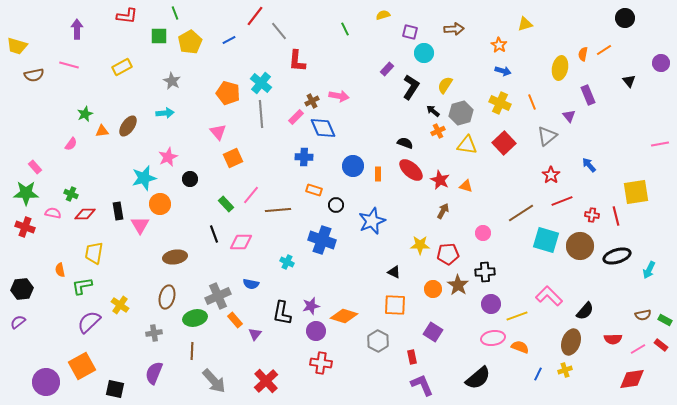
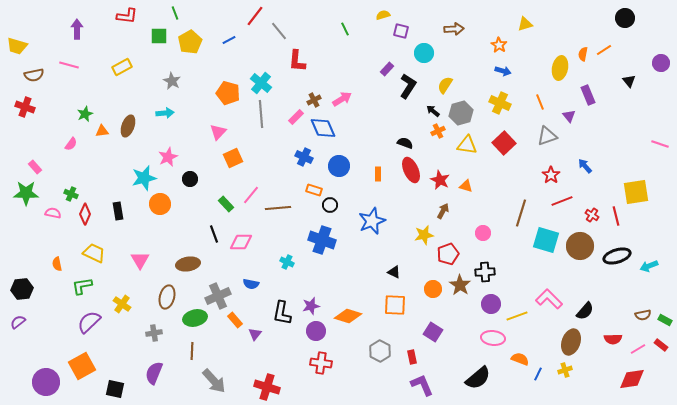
purple square at (410, 32): moved 9 px left, 1 px up
black L-shape at (411, 87): moved 3 px left, 1 px up
pink arrow at (339, 96): moved 3 px right, 3 px down; rotated 42 degrees counterclockwise
brown cross at (312, 101): moved 2 px right, 1 px up
orange line at (532, 102): moved 8 px right
brown ellipse at (128, 126): rotated 15 degrees counterclockwise
pink triangle at (218, 132): rotated 24 degrees clockwise
gray triangle at (547, 136): rotated 20 degrees clockwise
pink line at (660, 144): rotated 30 degrees clockwise
blue cross at (304, 157): rotated 24 degrees clockwise
blue arrow at (589, 165): moved 4 px left, 1 px down
blue circle at (353, 166): moved 14 px left
red ellipse at (411, 170): rotated 25 degrees clockwise
black circle at (336, 205): moved 6 px left
brown line at (278, 210): moved 2 px up
brown line at (521, 213): rotated 40 degrees counterclockwise
red diamond at (85, 214): rotated 65 degrees counterclockwise
red cross at (592, 215): rotated 24 degrees clockwise
pink triangle at (140, 225): moved 35 px down
red cross at (25, 227): moved 120 px up
yellow star at (420, 245): moved 4 px right, 10 px up; rotated 12 degrees counterclockwise
yellow trapezoid at (94, 253): rotated 105 degrees clockwise
red pentagon at (448, 254): rotated 15 degrees counterclockwise
brown ellipse at (175, 257): moved 13 px right, 7 px down
orange semicircle at (60, 270): moved 3 px left, 6 px up
cyan arrow at (649, 270): moved 4 px up; rotated 42 degrees clockwise
brown star at (458, 285): moved 2 px right
pink L-shape at (549, 296): moved 3 px down
yellow cross at (120, 305): moved 2 px right, 1 px up
orange diamond at (344, 316): moved 4 px right
pink ellipse at (493, 338): rotated 15 degrees clockwise
gray hexagon at (378, 341): moved 2 px right, 10 px down
orange semicircle at (520, 347): moved 12 px down
red cross at (266, 381): moved 1 px right, 6 px down; rotated 30 degrees counterclockwise
